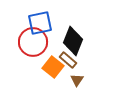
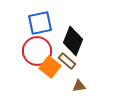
red circle: moved 4 px right, 9 px down
brown rectangle: moved 1 px left, 1 px down
orange square: moved 3 px left
brown triangle: moved 2 px right, 6 px down; rotated 48 degrees clockwise
